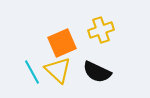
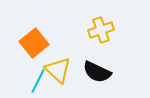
orange square: moved 28 px left; rotated 16 degrees counterclockwise
cyan line: moved 6 px right, 9 px down; rotated 55 degrees clockwise
